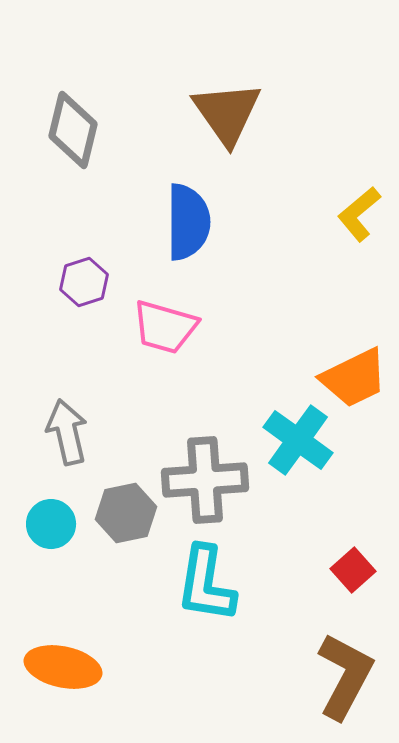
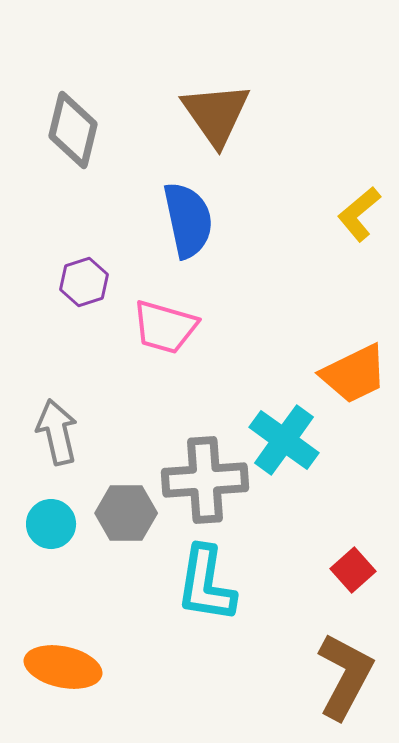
brown triangle: moved 11 px left, 1 px down
blue semicircle: moved 2 px up; rotated 12 degrees counterclockwise
orange trapezoid: moved 4 px up
gray arrow: moved 10 px left
cyan cross: moved 14 px left
gray hexagon: rotated 12 degrees clockwise
